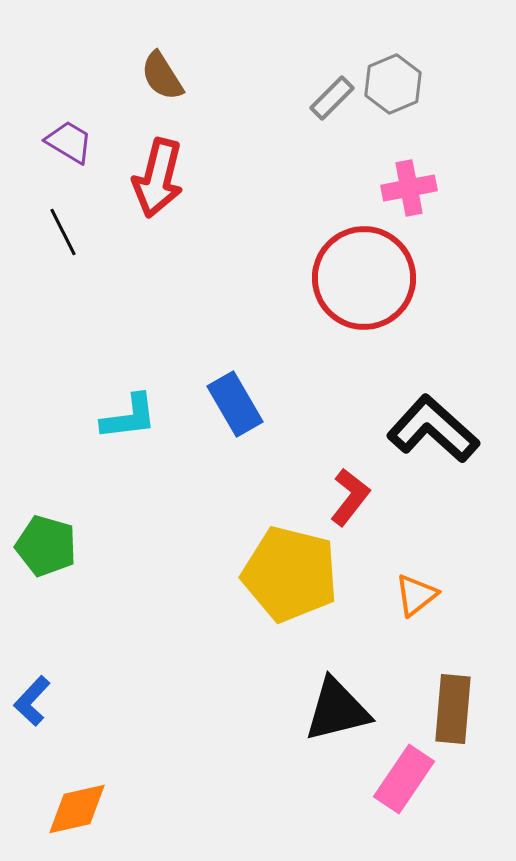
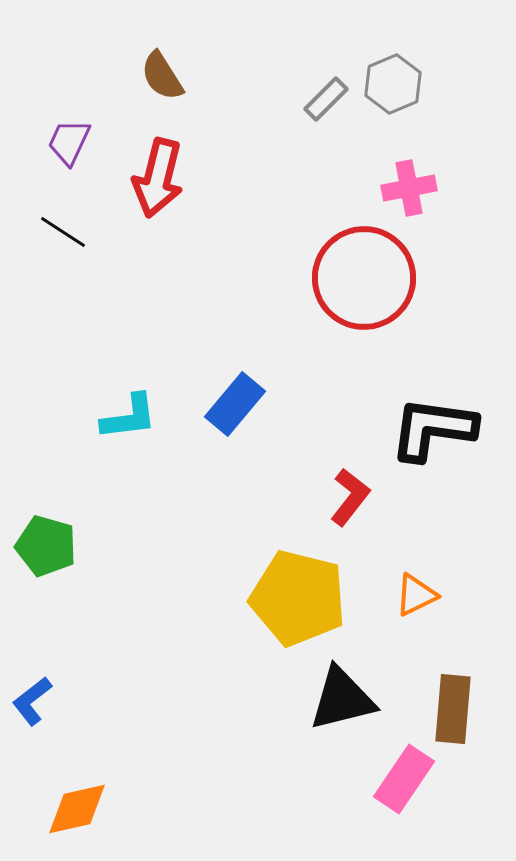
gray rectangle: moved 6 px left, 1 px down
purple trapezoid: rotated 96 degrees counterclockwise
black line: rotated 30 degrees counterclockwise
blue rectangle: rotated 70 degrees clockwise
black L-shape: rotated 34 degrees counterclockwise
yellow pentagon: moved 8 px right, 24 px down
orange triangle: rotated 12 degrees clockwise
blue L-shape: rotated 9 degrees clockwise
black triangle: moved 5 px right, 11 px up
